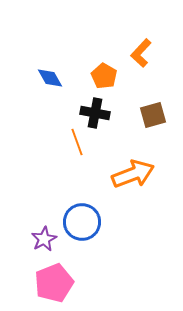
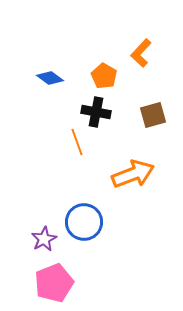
blue diamond: rotated 24 degrees counterclockwise
black cross: moved 1 px right, 1 px up
blue circle: moved 2 px right
